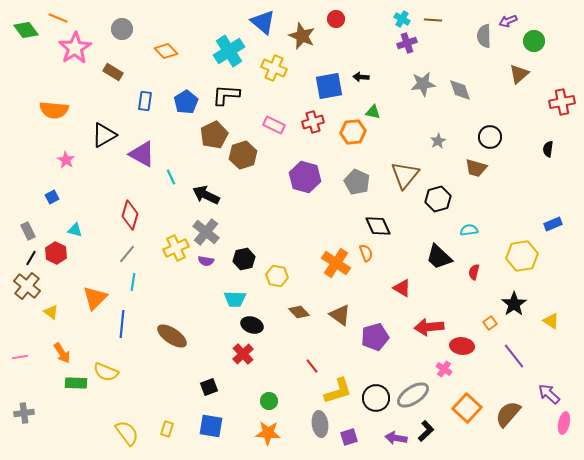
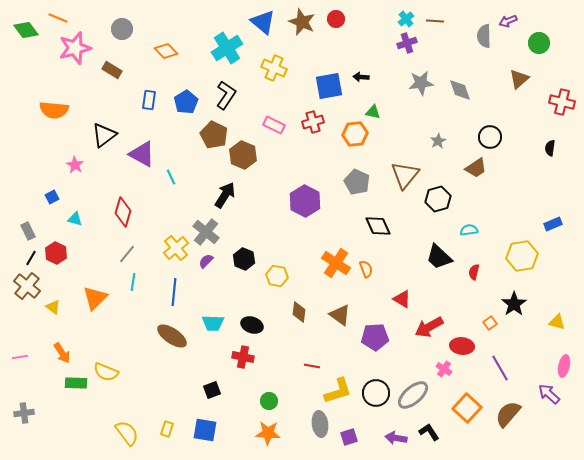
cyan cross at (402, 19): moved 4 px right; rotated 21 degrees clockwise
brown line at (433, 20): moved 2 px right, 1 px down
brown star at (302, 36): moved 14 px up
green circle at (534, 41): moved 5 px right, 2 px down
pink star at (75, 48): rotated 16 degrees clockwise
cyan cross at (229, 51): moved 2 px left, 3 px up
brown rectangle at (113, 72): moved 1 px left, 2 px up
brown triangle at (519, 74): moved 5 px down
gray star at (423, 84): moved 2 px left, 1 px up
black L-shape at (226, 95): rotated 120 degrees clockwise
blue rectangle at (145, 101): moved 4 px right, 1 px up
red cross at (562, 102): rotated 25 degrees clockwise
orange hexagon at (353, 132): moved 2 px right, 2 px down
black triangle at (104, 135): rotated 8 degrees counterclockwise
brown pentagon at (214, 135): rotated 20 degrees counterclockwise
black semicircle at (548, 149): moved 2 px right, 1 px up
brown hexagon at (243, 155): rotated 20 degrees counterclockwise
pink star at (66, 160): moved 9 px right, 5 px down
brown trapezoid at (476, 168): rotated 50 degrees counterclockwise
purple hexagon at (305, 177): moved 24 px down; rotated 12 degrees clockwise
black arrow at (206, 195): moved 19 px right; rotated 96 degrees clockwise
red diamond at (130, 215): moved 7 px left, 3 px up
cyan triangle at (75, 230): moved 11 px up
yellow cross at (176, 248): rotated 15 degrees counterclockwise
orange semicircle at (366, 253): moved 16 px down
black hexagon at (244, 259): rotated 25 degrees counterclockwise
purple semicircle at (206, 261): rotated 126 degrees clockwise
red triangle at (402, 288): moved 11 px down
cyan trapezoid at (235, 299): moved 22 px left, 24 px down
yellow triangle at (51, 312): moved 2 px right, 5 px up
brown diamond at (299, 312): rotated 50 degrees clockwise
yellow triangle at (551, 321): moved 6 px right, 1 px down; rotated 18 degrees counterclockwise
blue line at (122, 324): moved 52 px right, 32 px up
red arrow at (429, 327): rotated 24 degrees counterclockwise
purple pentagon at (375, 337): rotated 12 degrees clockwise
red cross at (243, 354): moved 3 px down; rotated 35 degrees counterclockwise
purple line at (514, 356): moved 14 px left, 12 px down; rotated 8 degrees clockwise
red line at (312, 366): rotated 42 degrees counterclockwise
black square at (209, 387): moved 3 px right, 3 px down
gray ellipse at (413, 395): rotated 8 degrees counterclockwise
black circle at (376, 398): moved 5 px up
pink ellipse at (564, 423): moved 57 px up
blue square at (211, 426): moved 6 px left, 4 px down
black L-shape at (426, 431): moved 3 px right, 1 px down; rotated 80 degrees counterclockwise
